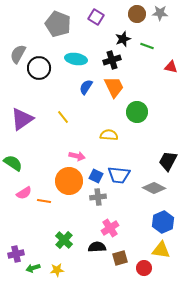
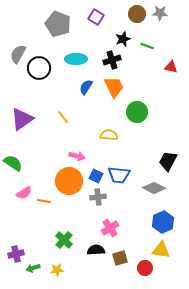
cyan ellipse: rotated 10 degrees counterclockwise
black semicircle: moved 1 px left, 3 px down
red circle: moved 1 px right
